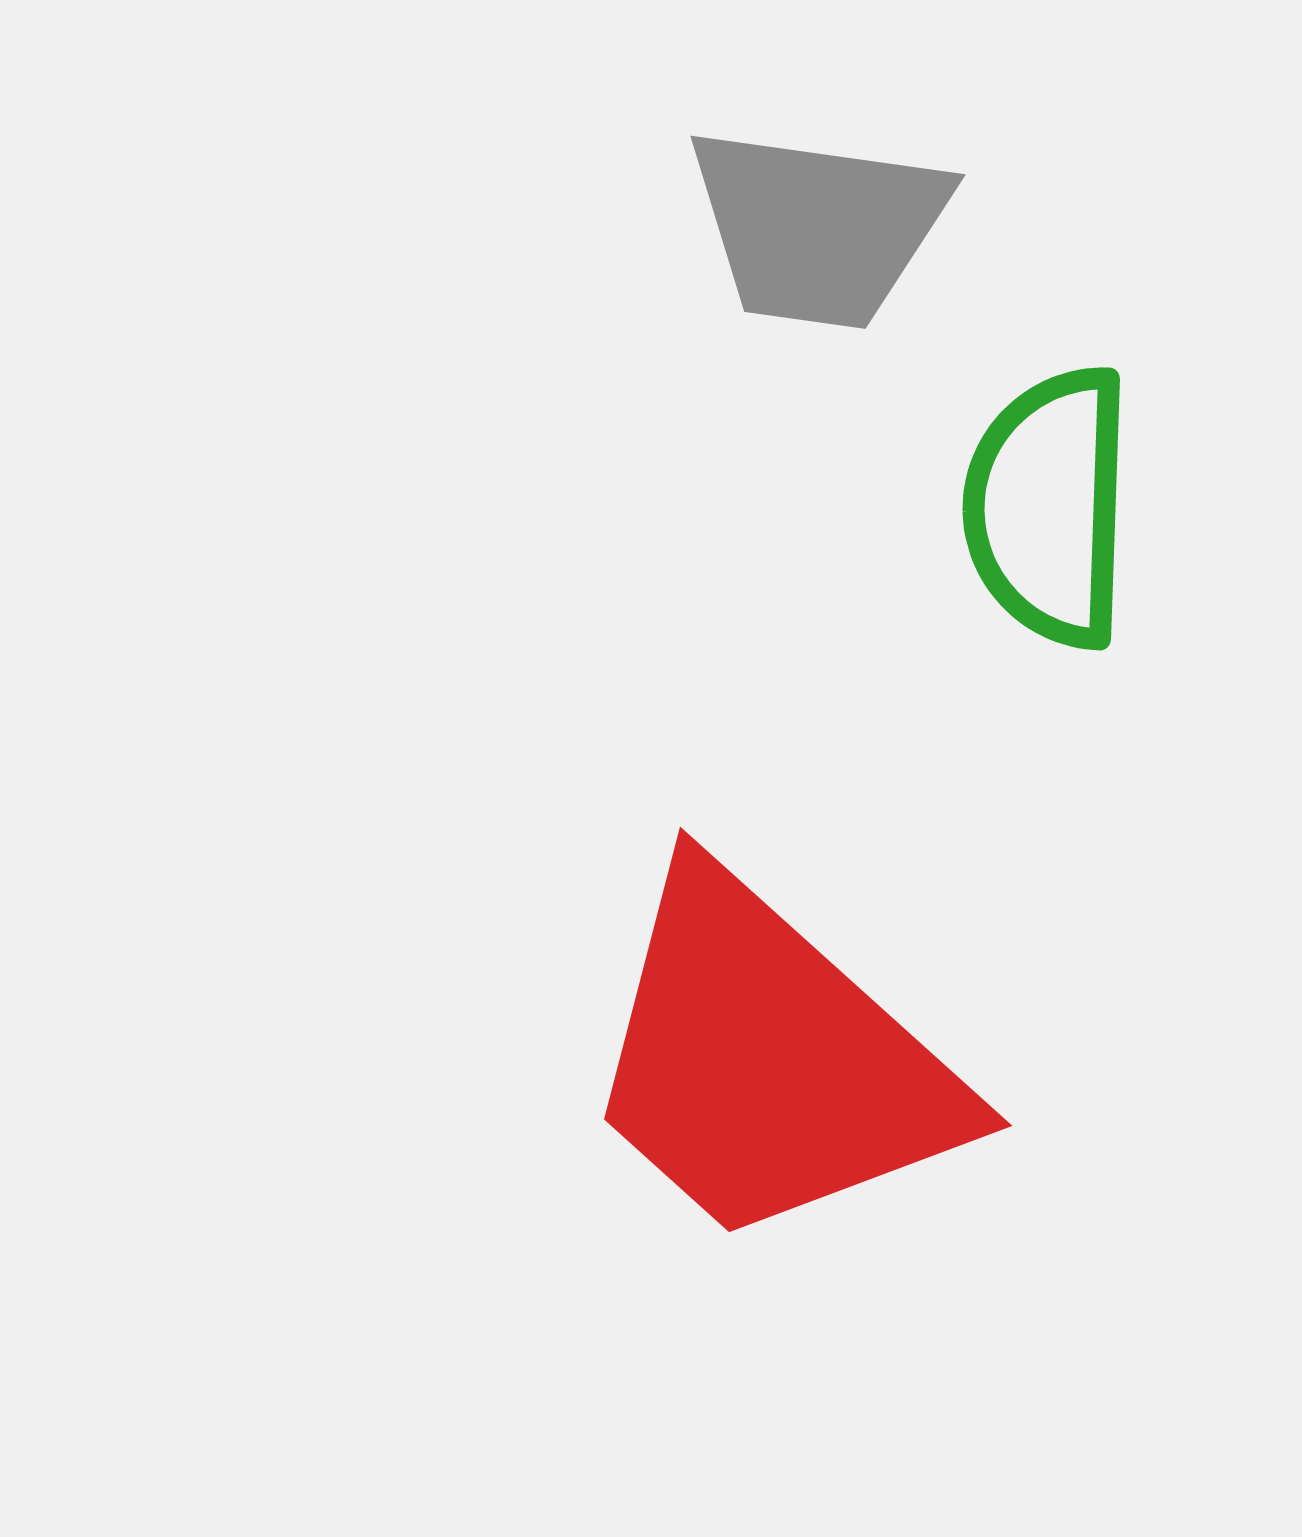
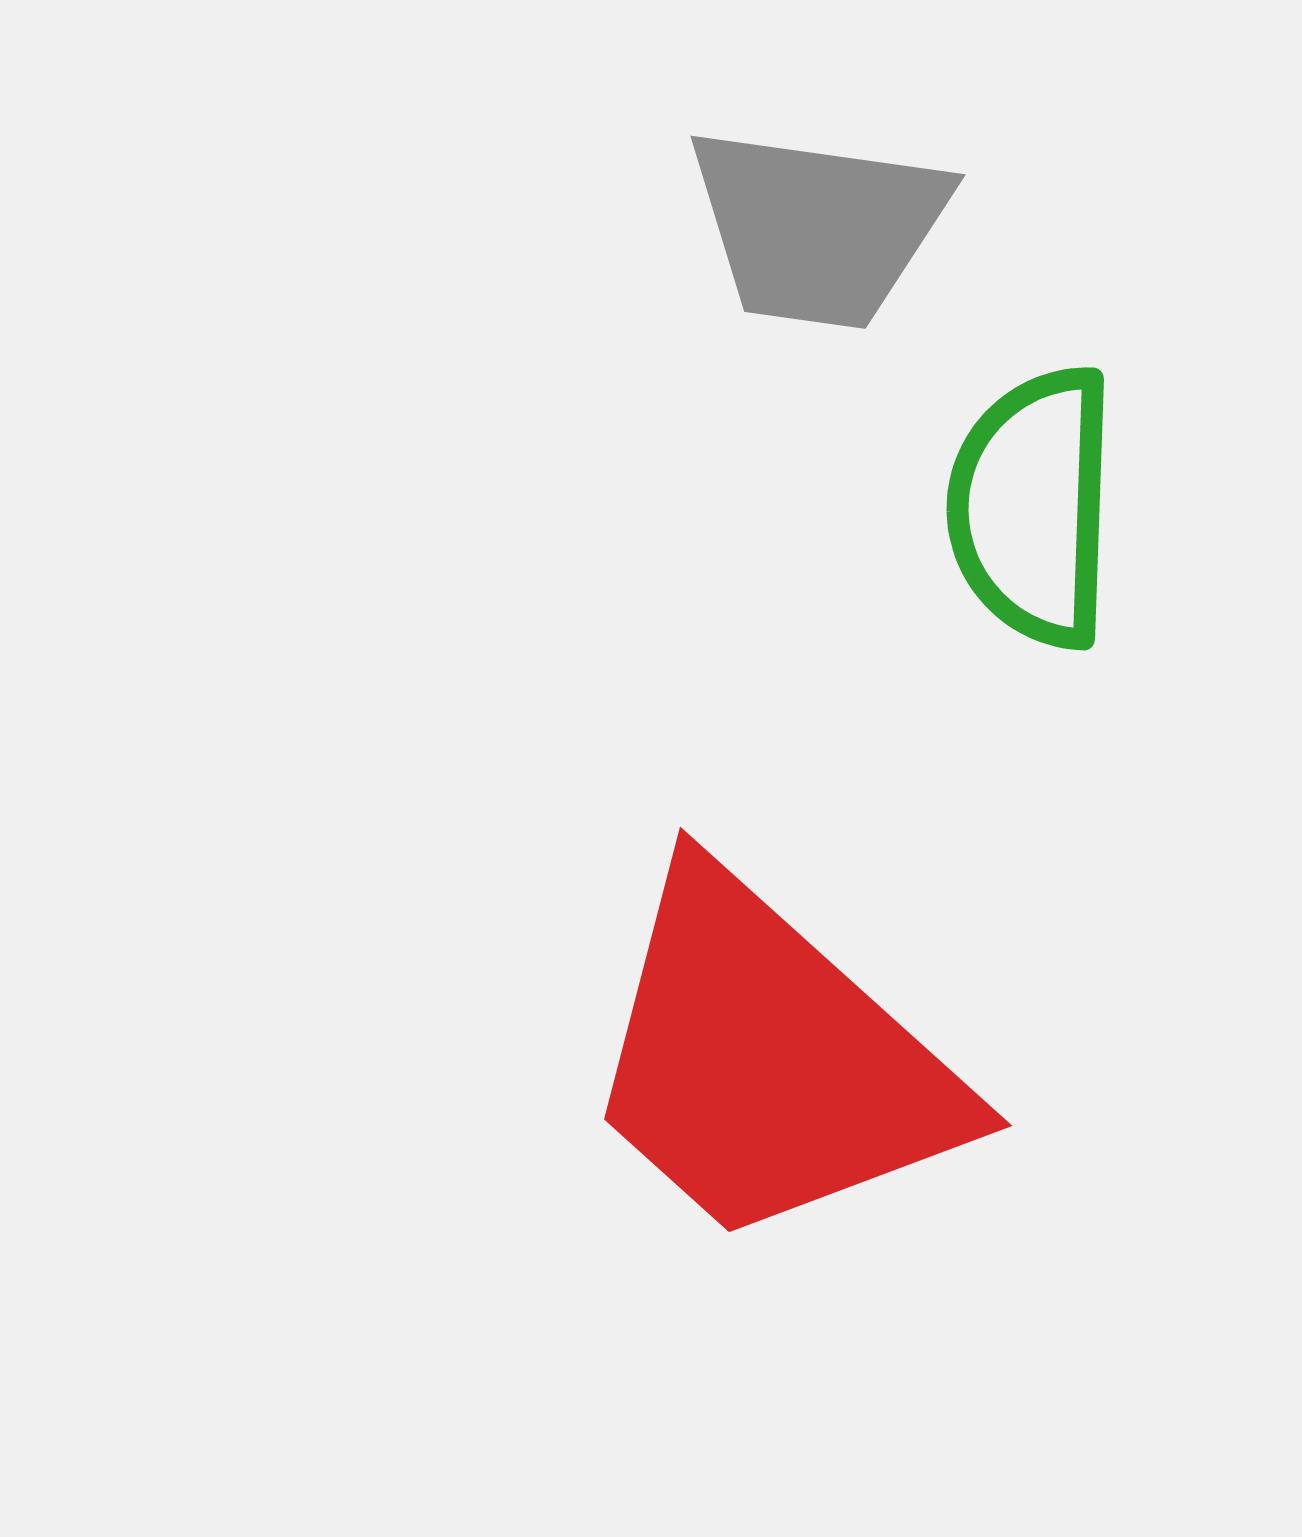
green semicircle: moved 16 px left
